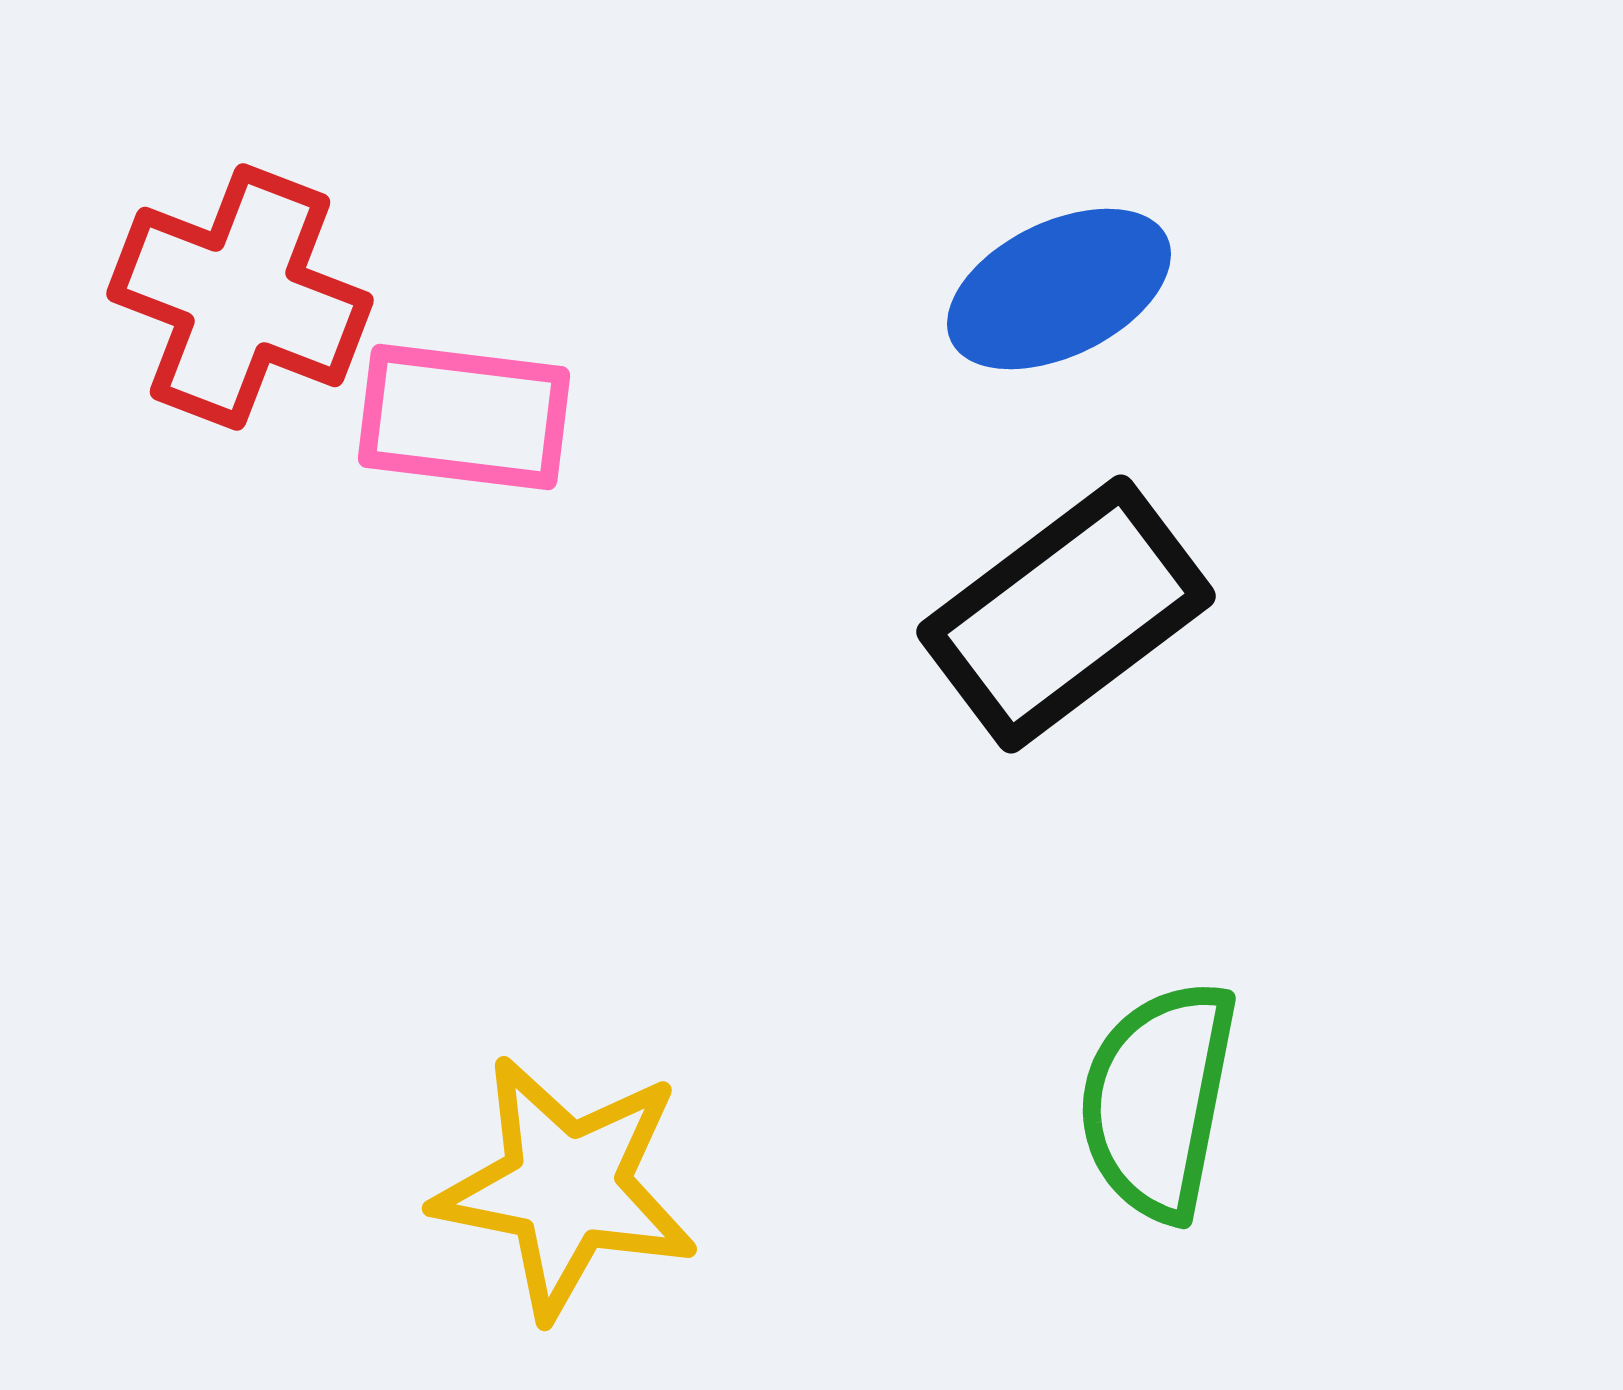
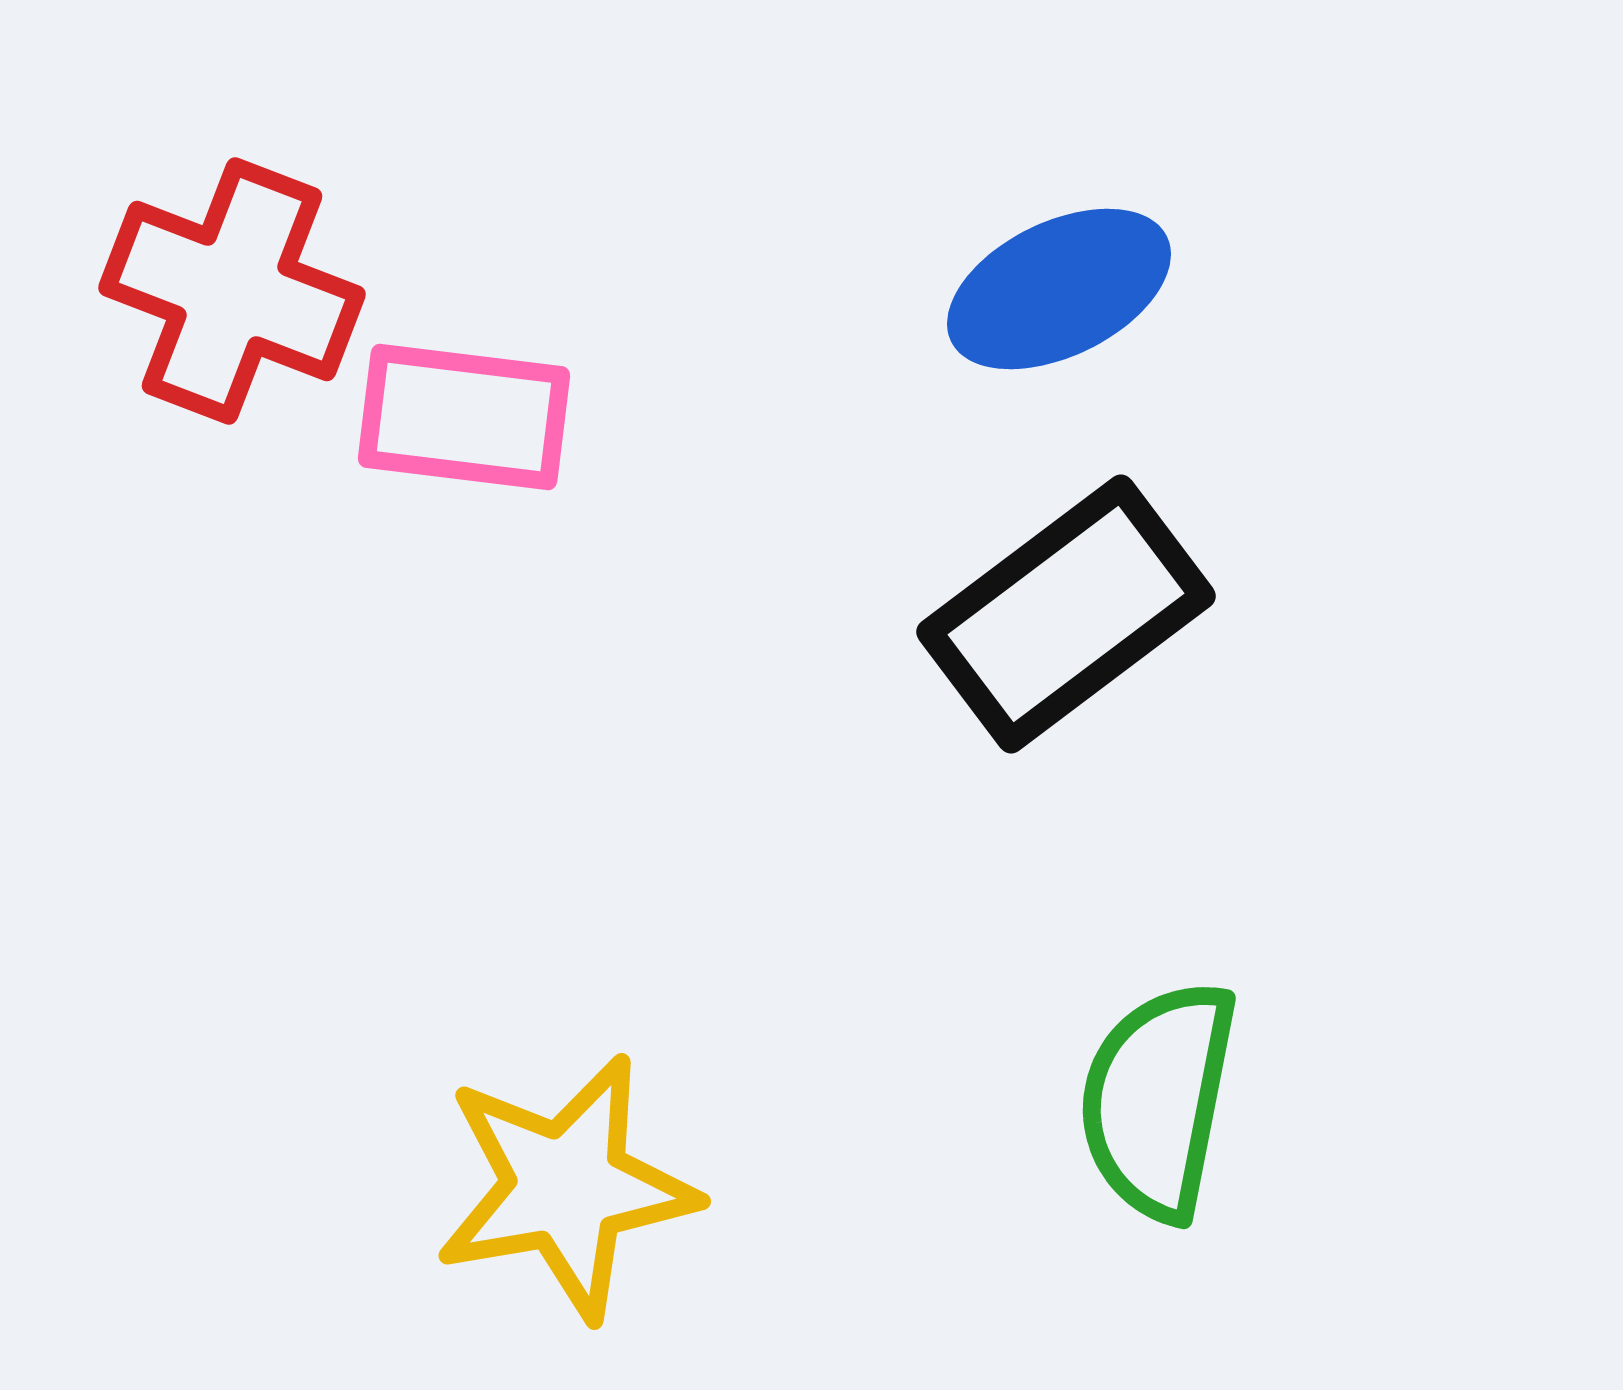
red cross: moved 8 px left, 6 px up
yellow star: rotated 21 degrees counterclockwise
